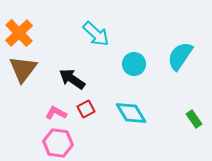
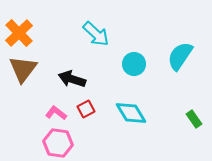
black arrow: rotated 16 degrees counterclockwise
pink L-shape: rotated 10 degrees clockwise
